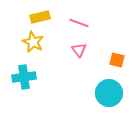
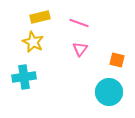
pink triangle: moved 1 px right, 1 px up; rotated 14 degrees clockwise
cyan circle: moved 1 px up
